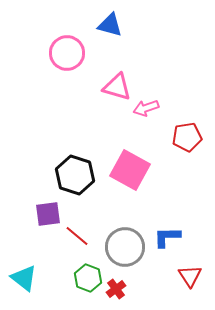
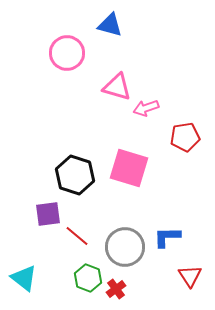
red pentagon: moved 2 px left
pink square: moved 1 px left, 2 px up; rotated 12 degrees counterclockwise
